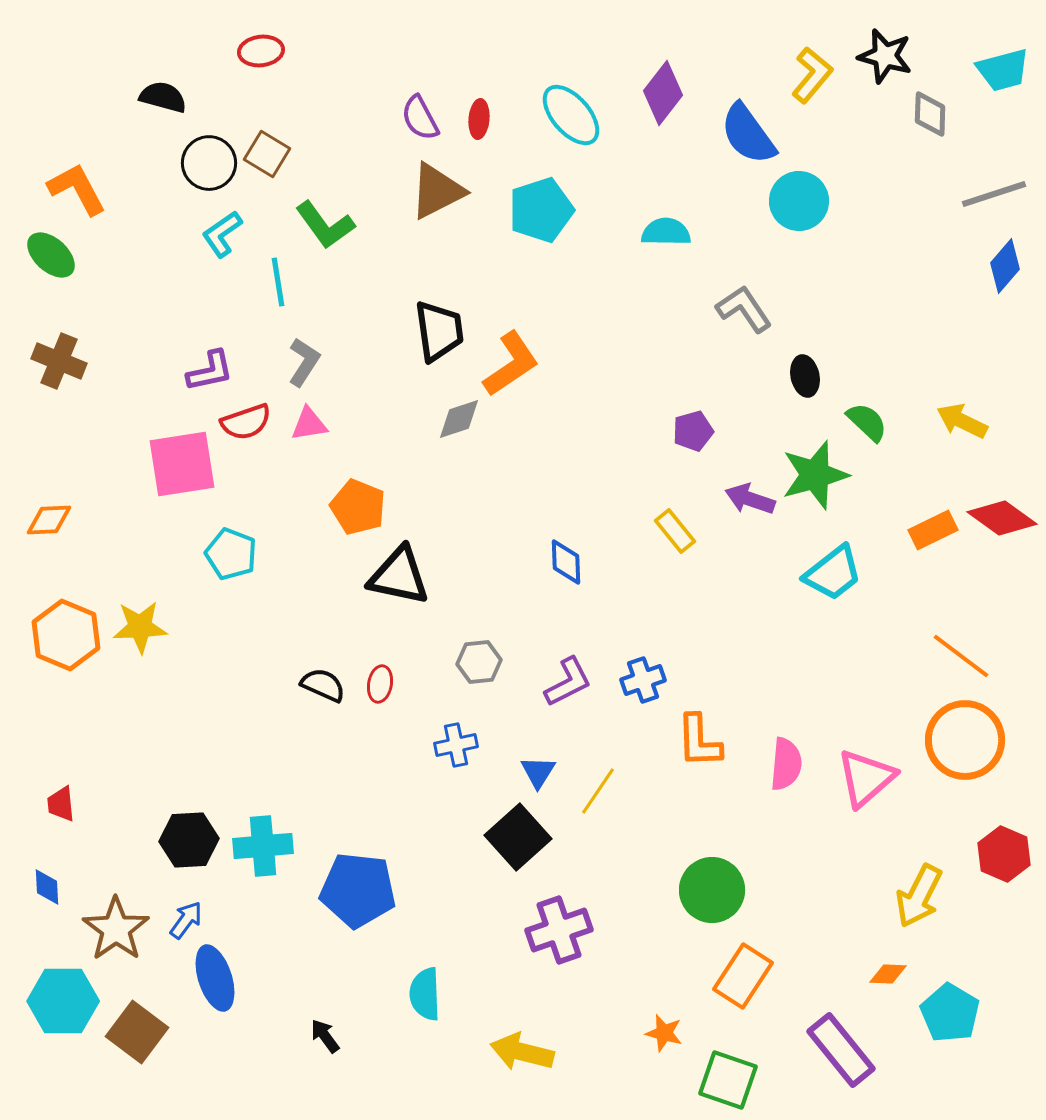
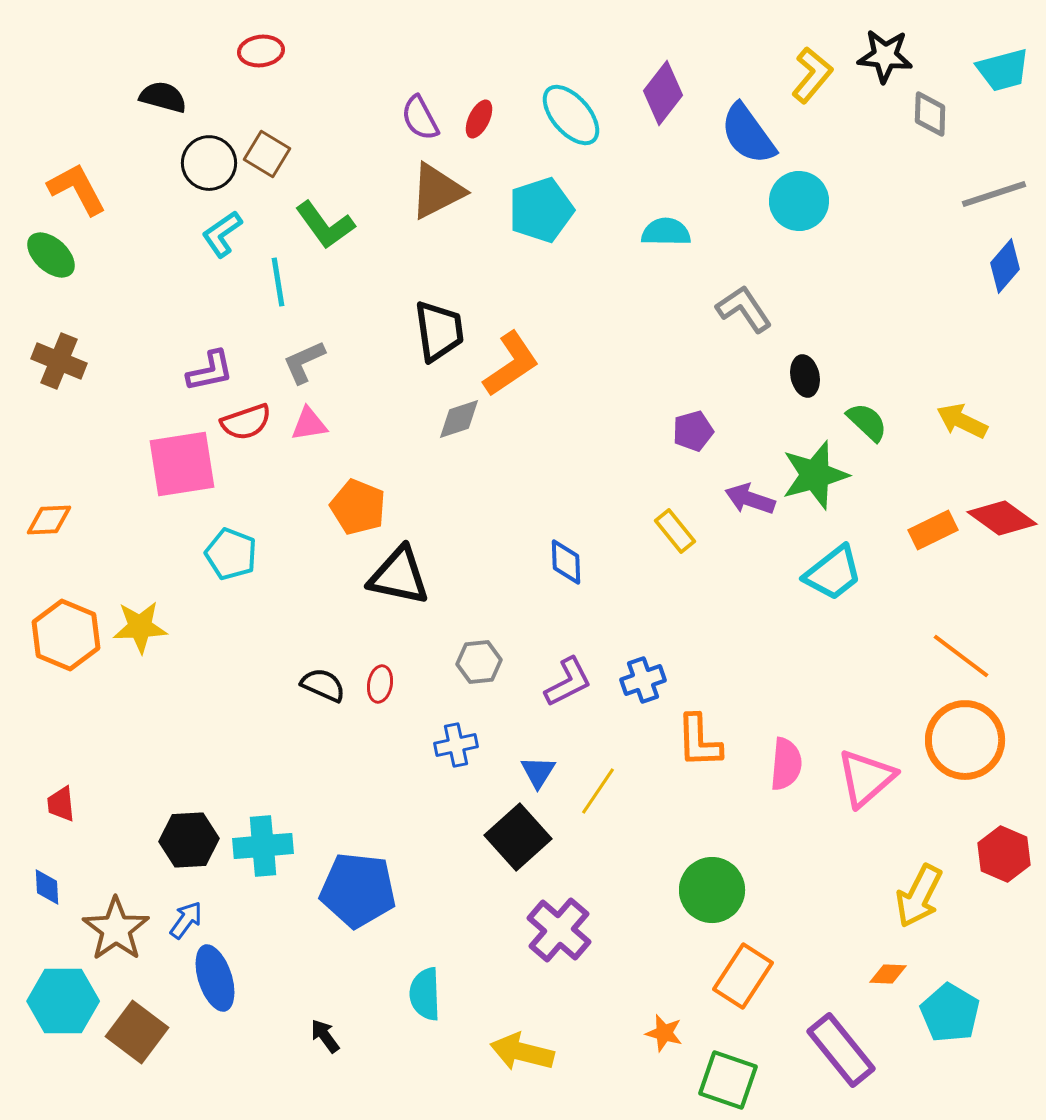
black star at (885, 56): rotated 10 degrees counterclockwise
red ellipse at (479, 119): rotated 21 degrees clockwise
gray L-shape at (304, 362): rotated 147 degrees counterclockwise
purple cross at (559, 930): rotated 30 degrees counterclockwise
